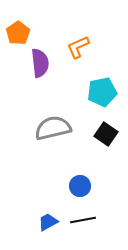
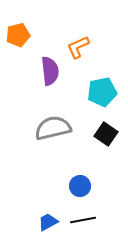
orange pentagon: moved 2 px down; rotated 20 degrees clockwise
purple semicircle: moved 10 px right, 8 px down
